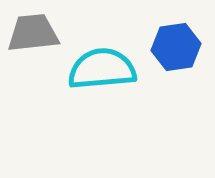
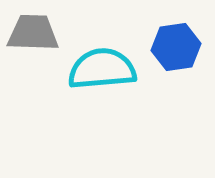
gray trapezoid: rotated 8 degrees clockwise
